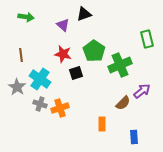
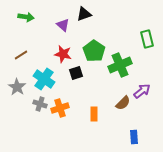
brown line: rotated 64 degrees clockwise
cyan cross: moved 4 px right
orange rectangle: moved 8 px left, 10 px up
